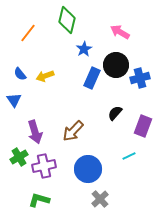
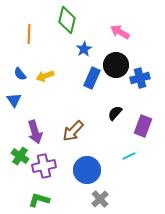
orange line: moved 1 px right, 1 px down; rotated 36 degrees counterclockwise
green cross: moved 1 px right, 1 px up; rotated 24 degrees counterclockwise
blue circle: moved 1 px left, 1 px down
